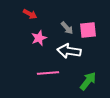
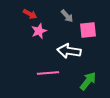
gray arrow: moved 12 px up
pink star: moved 7 px up
